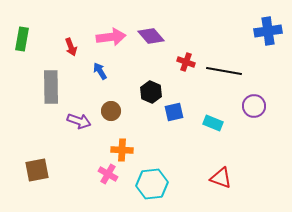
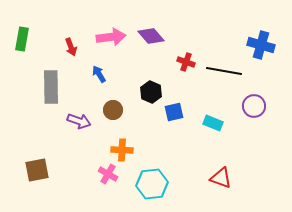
blue cross: moved 7 px left, 14 px down; rotated 24 degrees clockwise
blue arrow: moved 1 px left, 3 px down
brown circle: moved 2 px right, 1 px up
